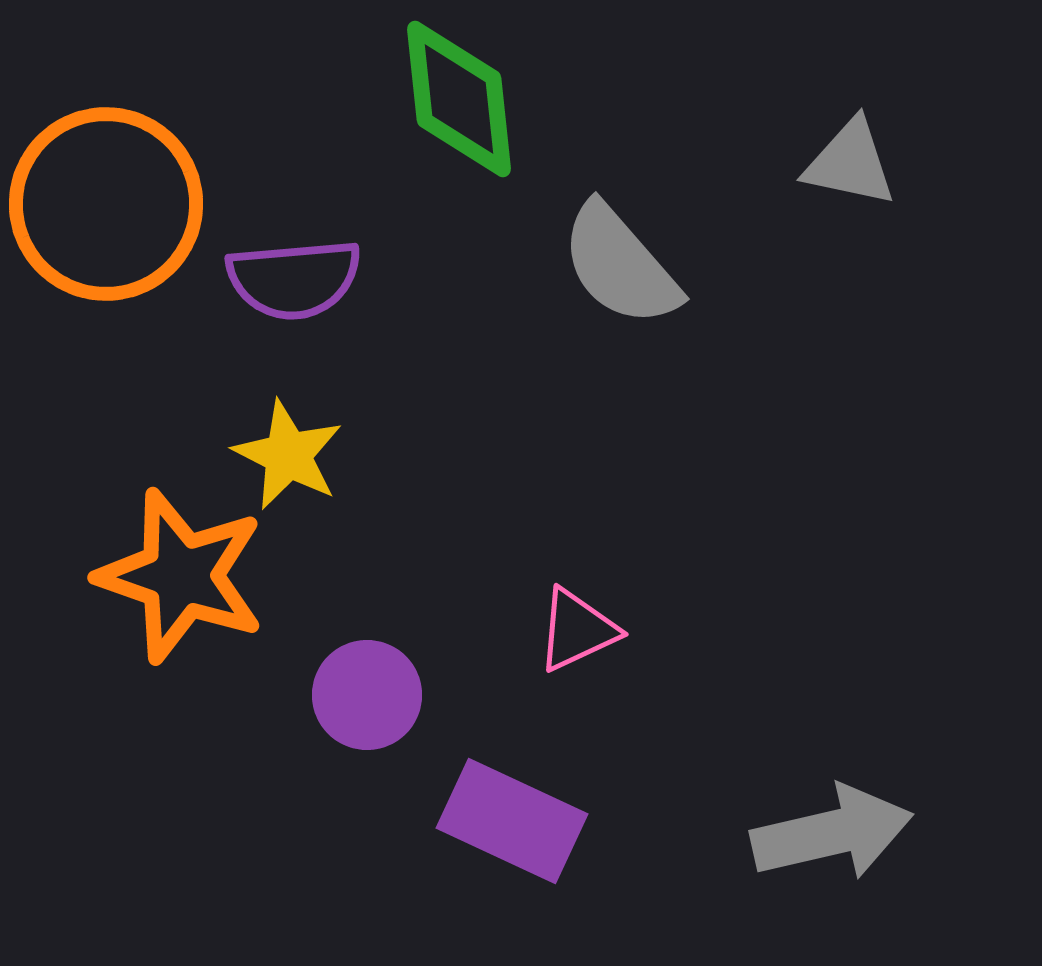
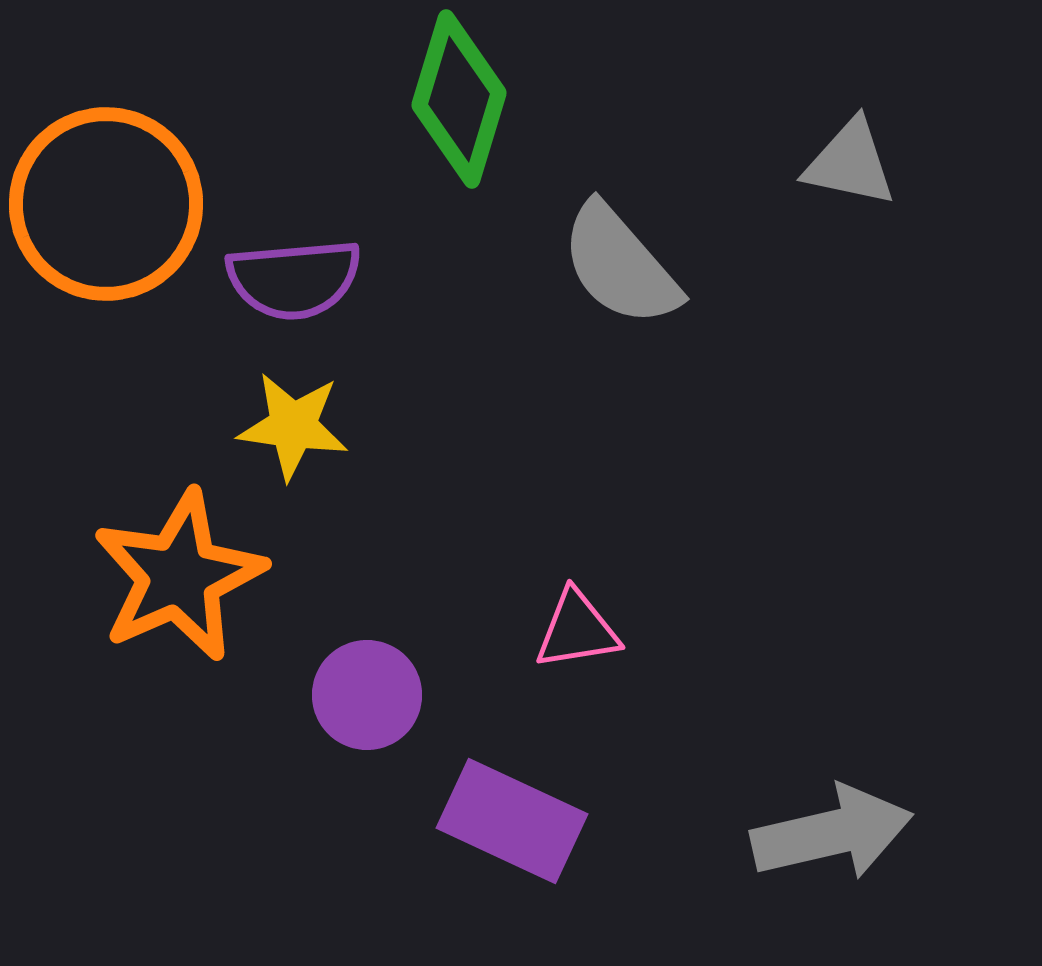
green diamond: rotated 23 degrees clockwise
yellow star: moved 5 px right, 29 px up; rotated 19 degrees counterclockwise
orange star: moved 2 px left; rotated 29 degrees clockwise
pink triangle: rotated 16 degrees clockwise
